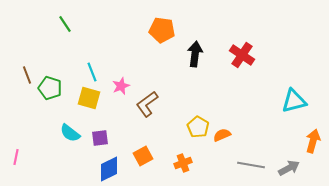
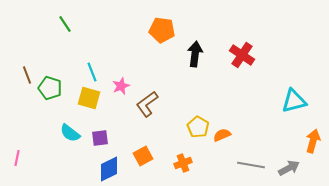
pink line: moved 1 px right, 1 px down
